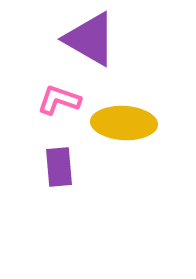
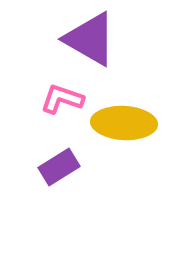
pink L-shape: moved 3 px right, 1 px up
purple rectangle: rotated 63 degrees clockwise
